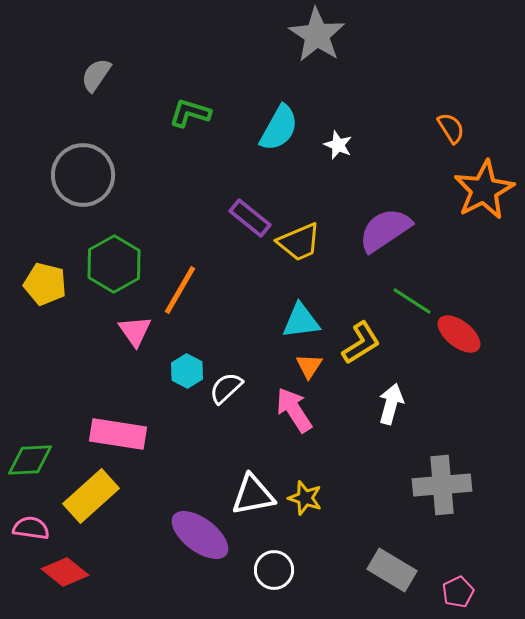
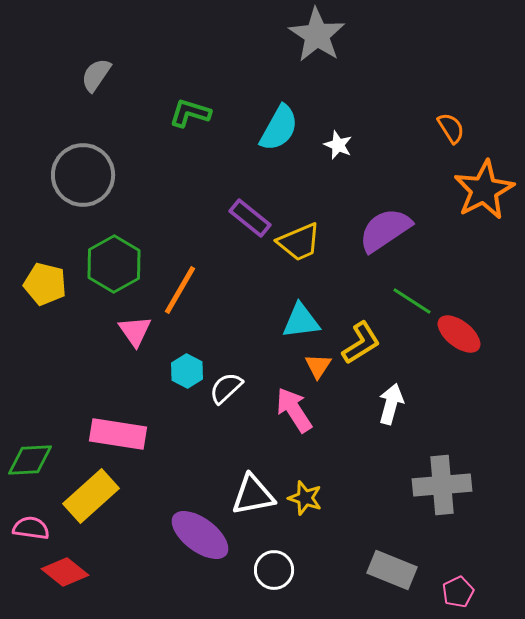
orange triangle: moved 9 px right
gray rectangle: rotated 9 degrees counterclockwise
